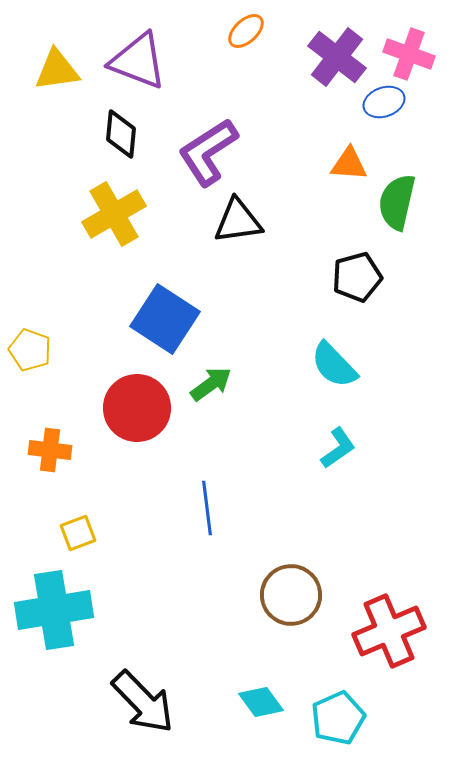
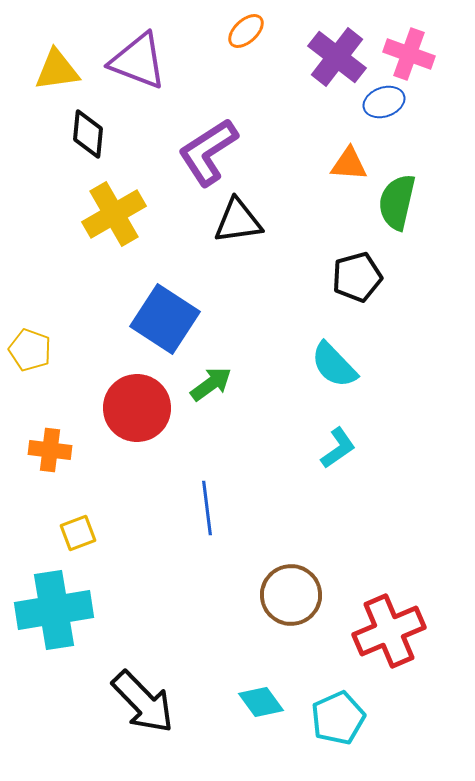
black diamond: moved 33 px left
